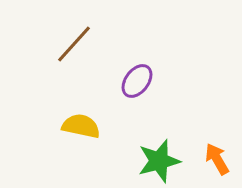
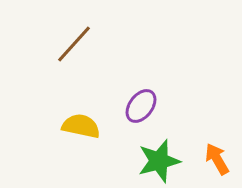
purple ellipse: moved 4 px right, 25 px down
